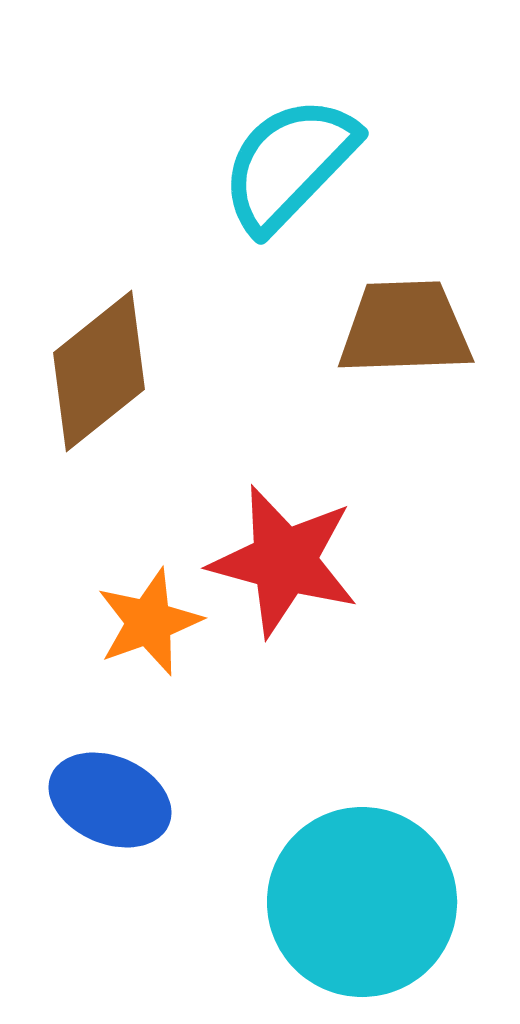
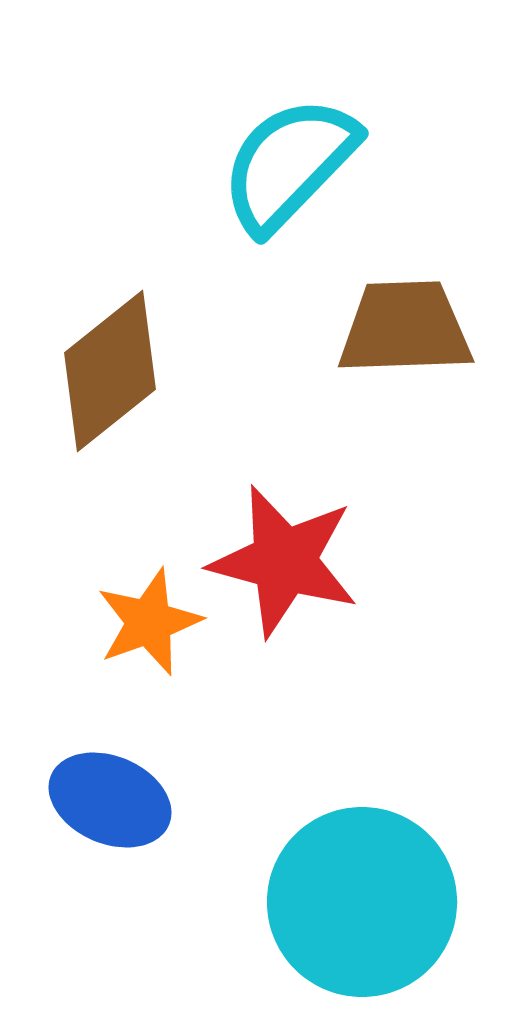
brown diamond: moved 11 px right
